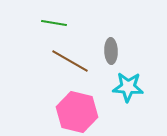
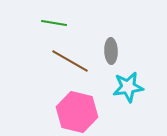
cyan star: rotated 12 degrees counterclockwise
